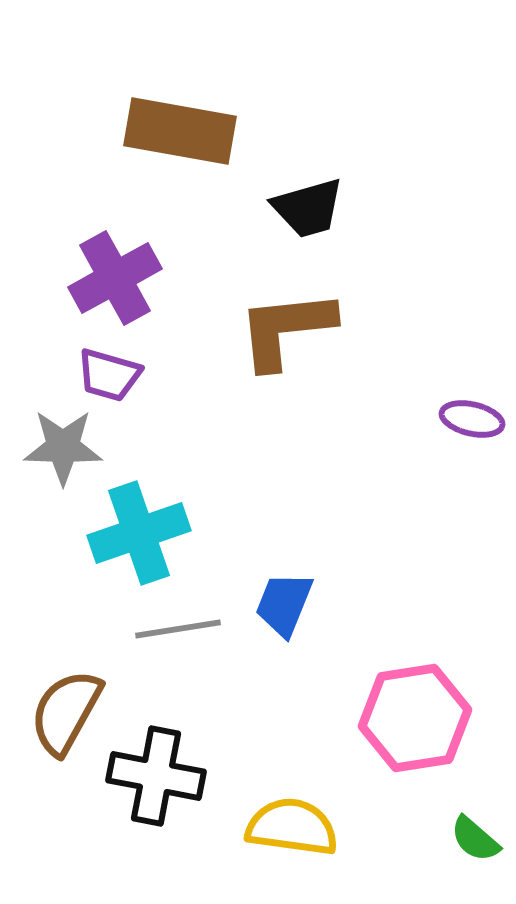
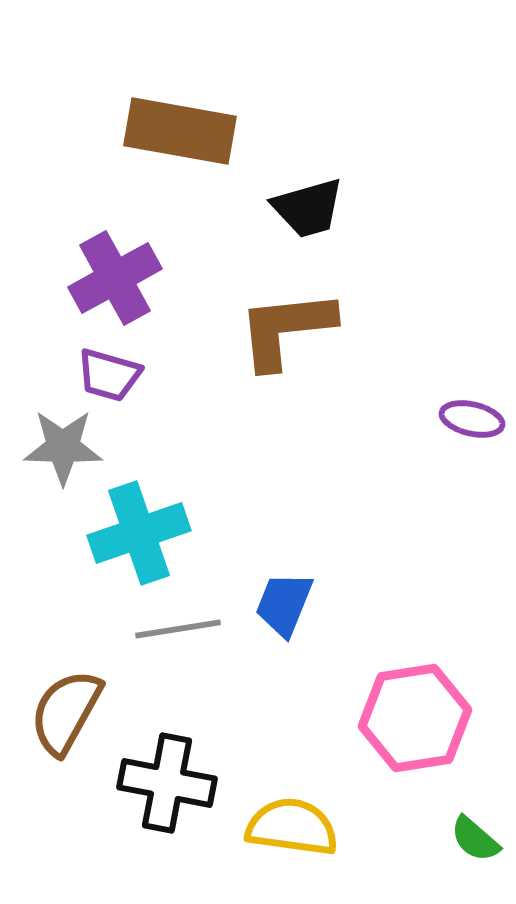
black cross: moved 11 px right, 7 px down
